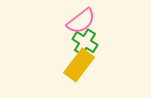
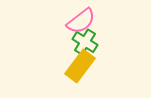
yellow rectangle: moved 1 px right, 1 px down
